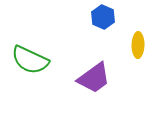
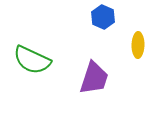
green semicircle: moved 2 px right
purple trapezoid: rotated 36 degrees counterclockwise
